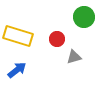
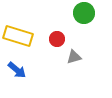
green circle: moved 4 px up
blue arrow: rotated 78 degrees clockwise
